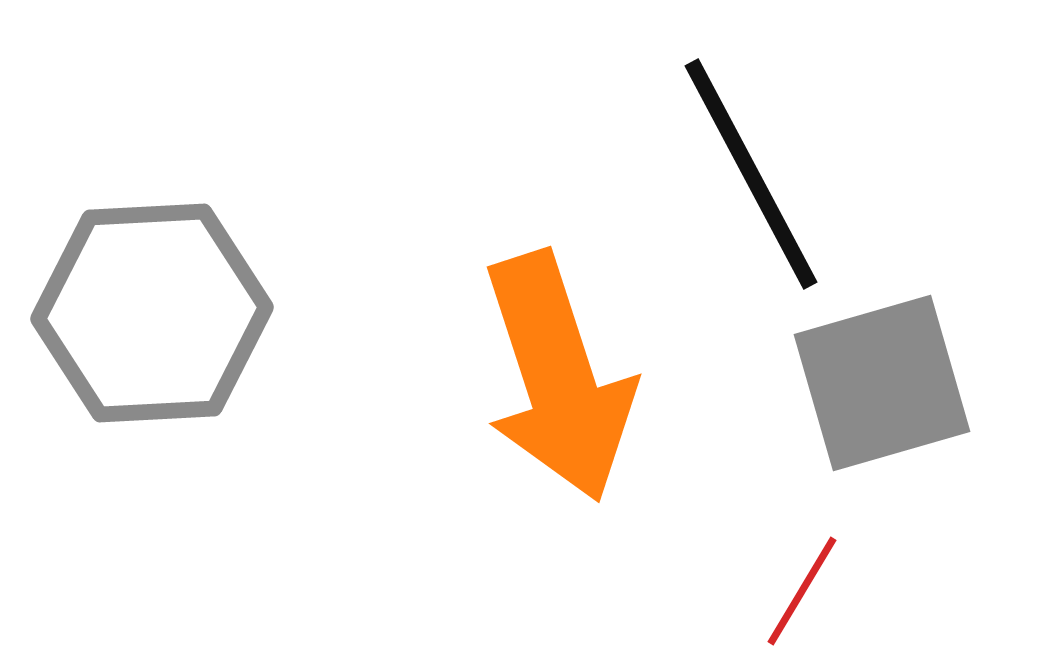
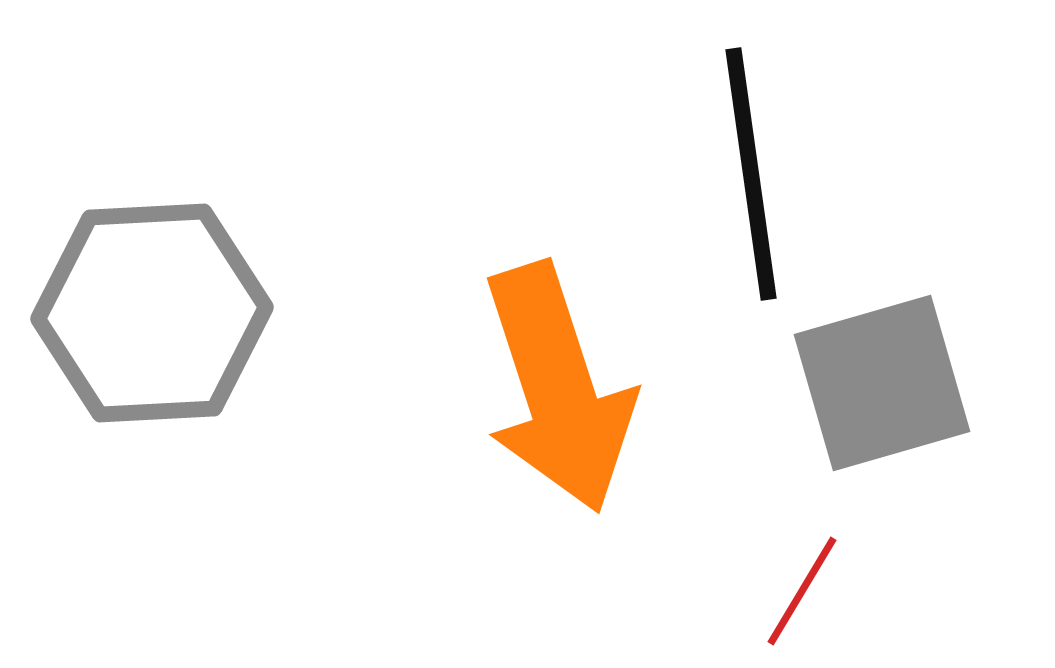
black line: rotated 20 degrees clockwise
orange arrow: moved 11 px down
